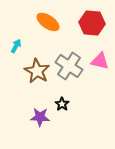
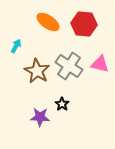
red hexagon: moved 8 px left, 1 px down
pink triangle: moved 3 px down
